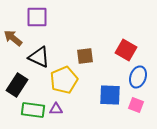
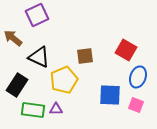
purple square: moved 2 px up; rotated 25 degrees counterclockwise
